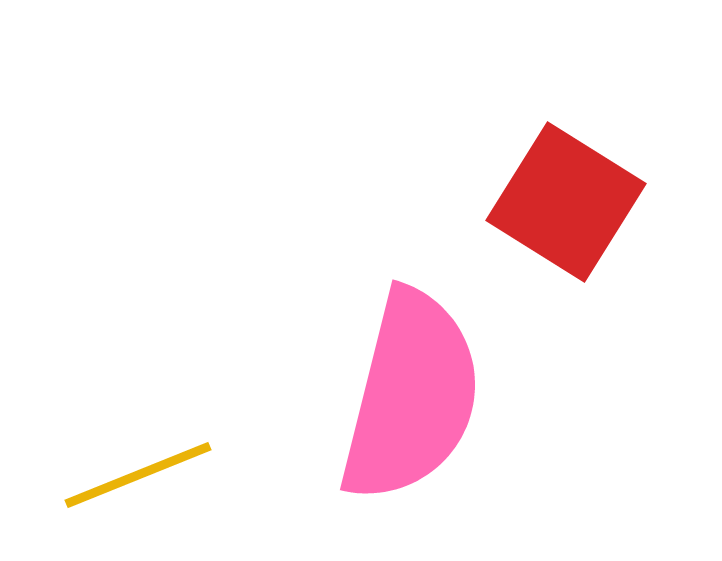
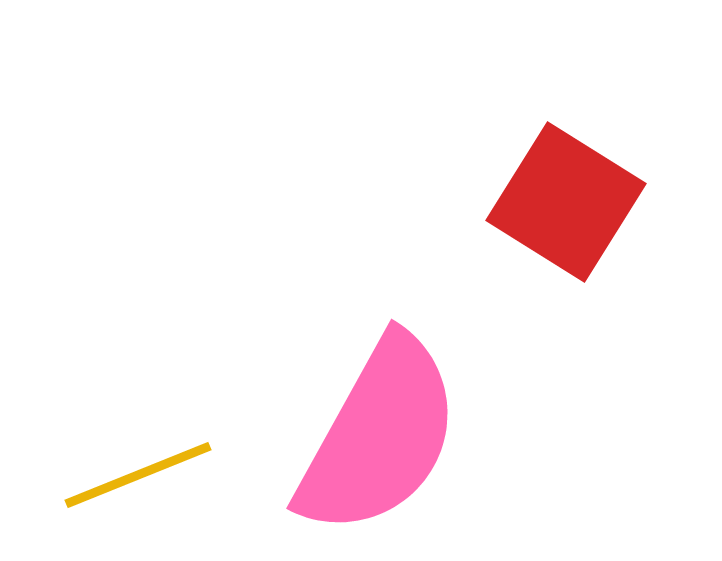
pink semicircle: moved 32 px left, 40 px down; rotated 15 degrees clockwise
